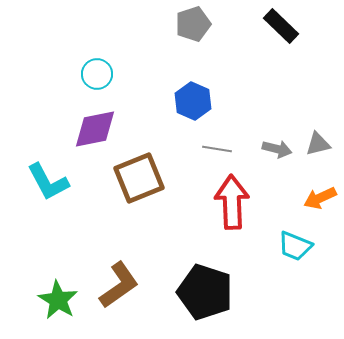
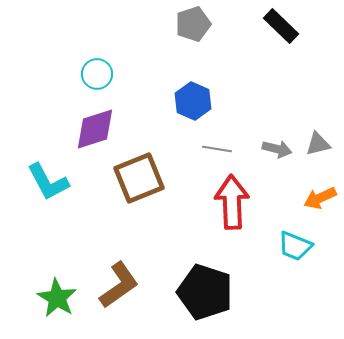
purple diamond: rotated 6 degrees counterclockwise
green star: moved 1 px left, 2 px up
